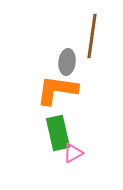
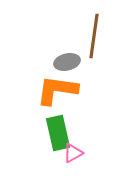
brown line: moved 2 px right
gray ellipse: rotated 70 degrees clockwise
